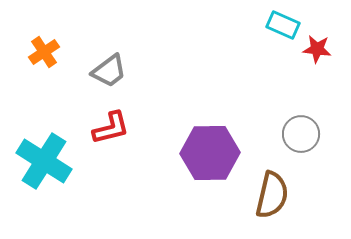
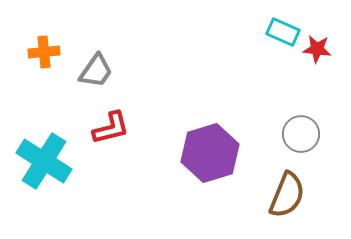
cyan rectangle: moved 7 px down
orange cross: rotated 28 degrees clockwise
gray trapezoid: moved 13 px left; rotated 18 degrees counterclockwise
purple hexagon: rotated 16 degrees counterclockwise
brown semicircle: moved 15 px right; rotated 9 degrees clockwise
